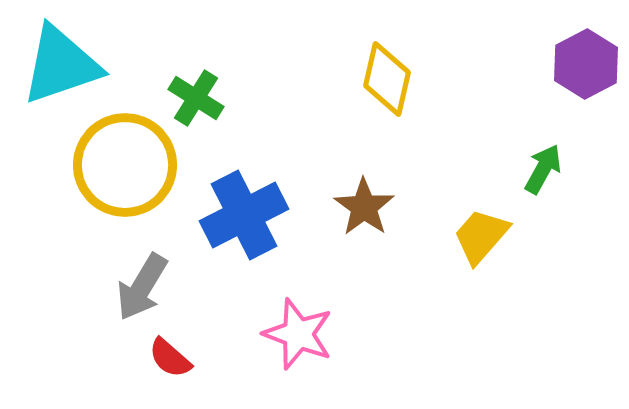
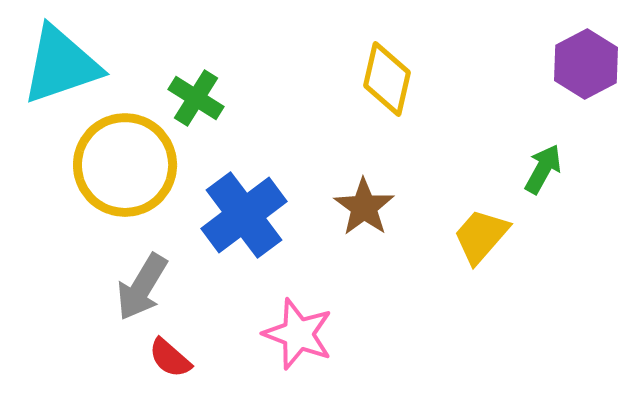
blue cross: rotated 10 degrees counterclockwise
